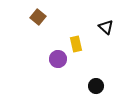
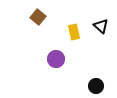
black triangle: moved 5 px left, 1 px up
yellow rectangle: moved 2 px left, 12 px up
purple circle: moved 2 px left
